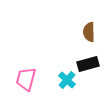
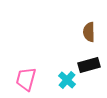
black rectangle: moved 1 px right, 1 px down
